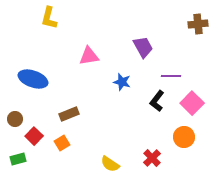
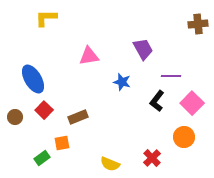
yellow L-shape: moved 3 px left; rotated 75 degrees clockwise
purple trapezoid: moved 2 px down
blue ellipse: rotated 40 degrees clockwise
brown rectangle: moved 9 px right, 3 px down
brown circle: moved 2 px up
red square: moved 10 px right, 26 px up
orange square: rotated 21 degrees clockwise
green rectangle: moved 24 px right, 1 px up; rotated 21 degrees counterclockwise
yellow semicircle: rotated 12 degrees counterclockwise
